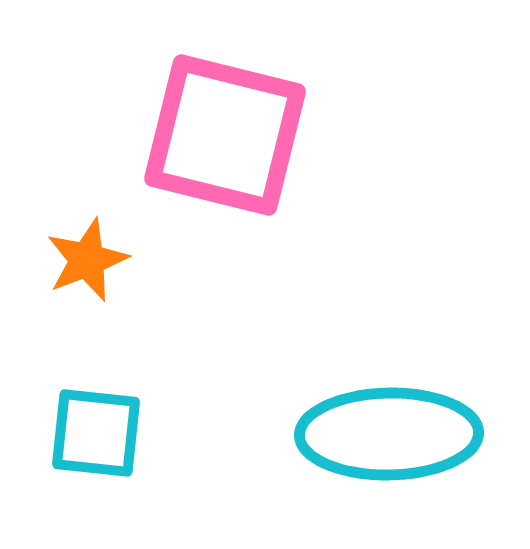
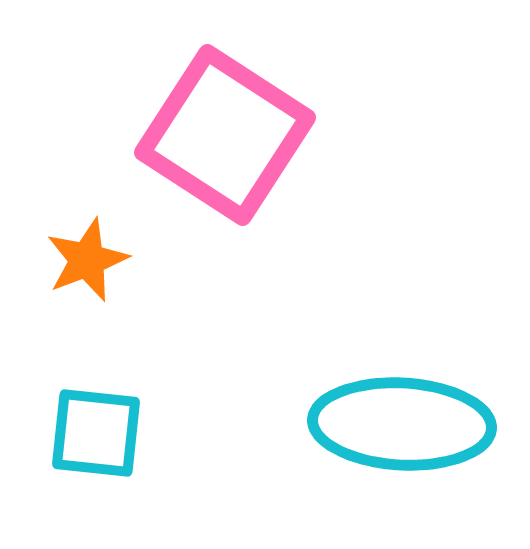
pink square: rotated 19 degrees clockwise
cyan ellipse: moved 13 px right, 10 px up; rotated 4 degrees clockwise
